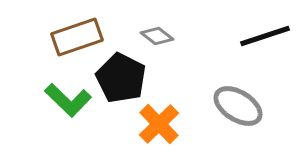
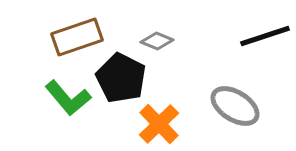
gray diamond: moved 5 px down; rotated 16 degrees counterclockwise
green L-shape: moved 2 px up; rotated 6 degrees clockwise
gray ellipse: moved 3 px left
